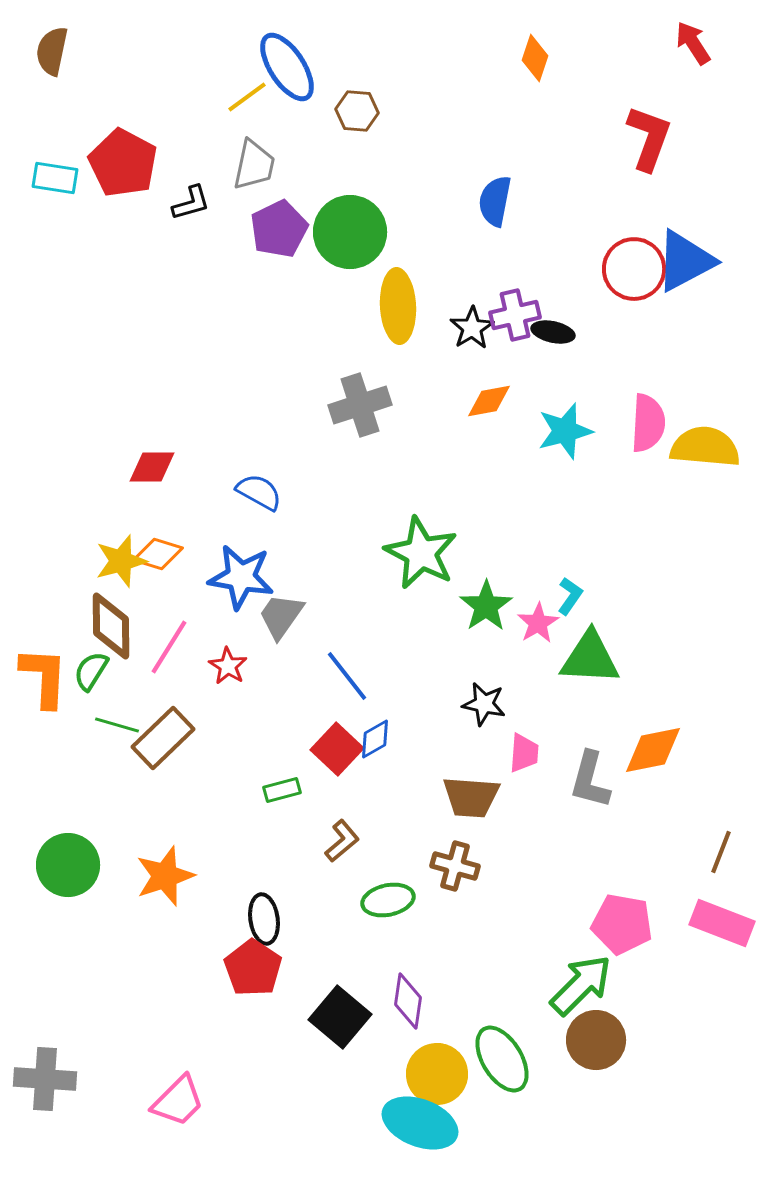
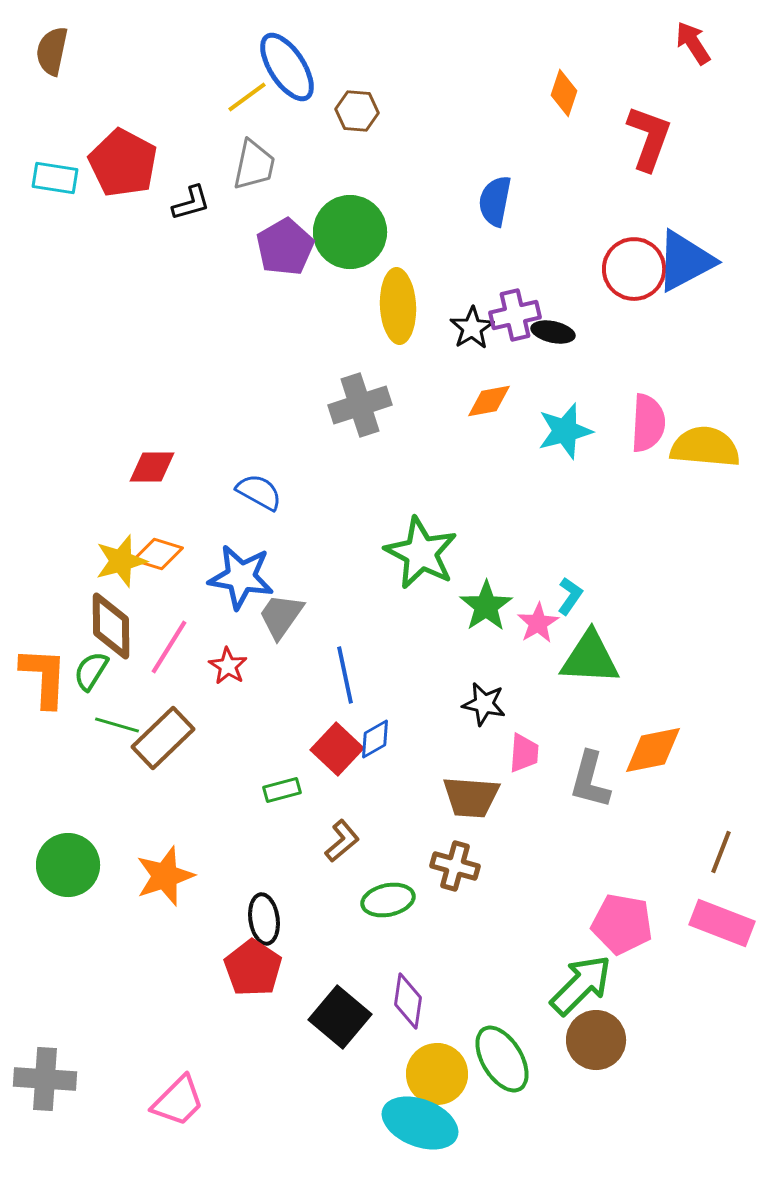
orange diamond at (535, 58): moved 29 px right, 35 px down
purple pentagon at (279, 229): moved 6 px right, 18 px down; rotated 4 degrees counterclockwise
blue line at (347, 676): moved 2 px left, 1 px up; rotated 26 degrees clockwise
